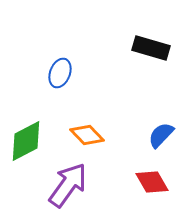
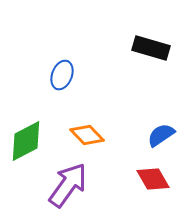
blue ellipse: moved 2 px right, 2 px down
blue semicircle: rotated 12 degrees clockwise
red diamond: moved 1 px right, 3 px up
